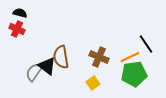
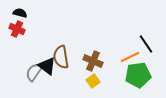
brown cross: moved 6 px left, 4 px down
green pentagon: moved 4 px right, 1 px down
yellow square: moved 2 px up
